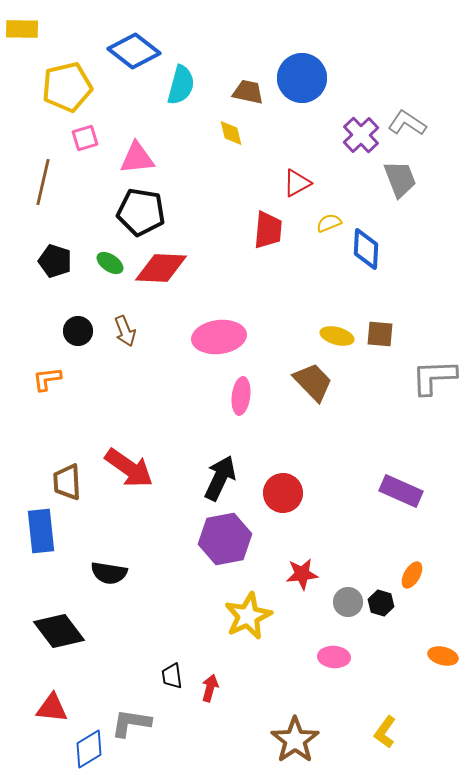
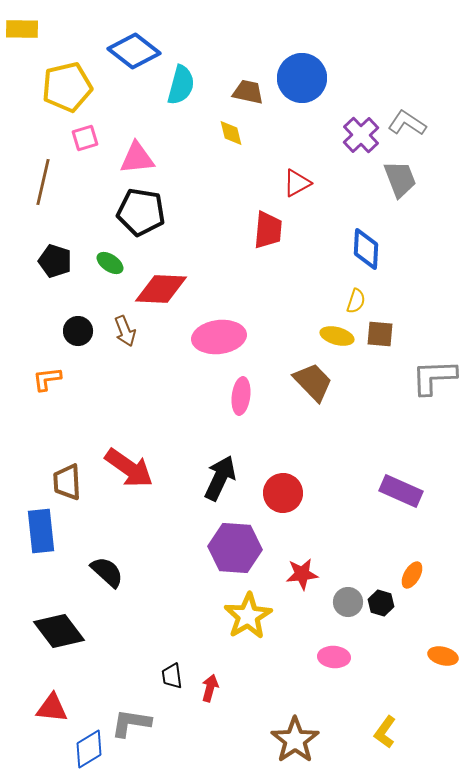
yellow semicircle at (329, 223): moved 27 px right, 78 px down; rotated 130 degrees clockwise
red diamond at (161, 268): moved 21 px down
purple hexagon at (225, 539): moved 10 px right, 9 px down; rotated 15 degrees clockwise
black semicircle at (109, 573): moved 2 px left, 1 px up; rotated 147 degrees counterclockwise
yellow star at (248, 616): rotated 6 degrees counterclockwise
